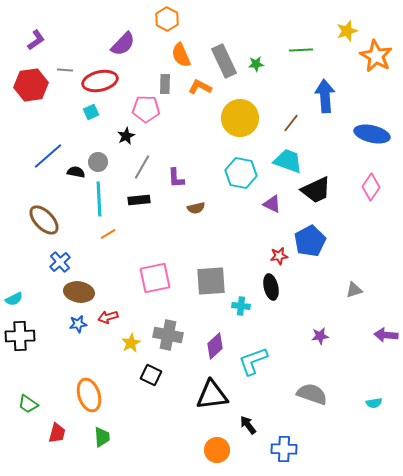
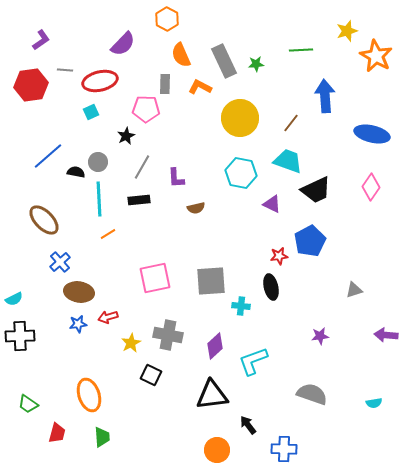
purple L-shape at (36, 40): moved 5 px right
